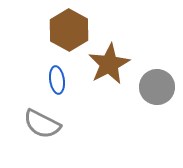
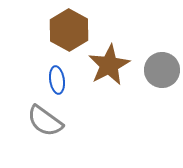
brown star: moved 1 px down
gray circle: moved 5 px right, 17 px up
gray semicircle: moved 3 px right, 3 px up; rotated 9 degrees clockwise
